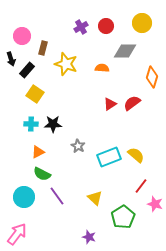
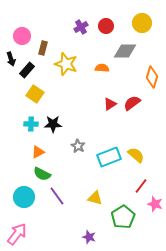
yellow triangle: rotated 28 degrees counterclockwise
